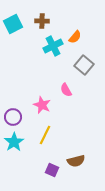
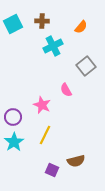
orange semicircle: moved 6 px right, 10 px up
gray square: moved 2 px right, 1 px down; rotated 12 degrees clockwise
